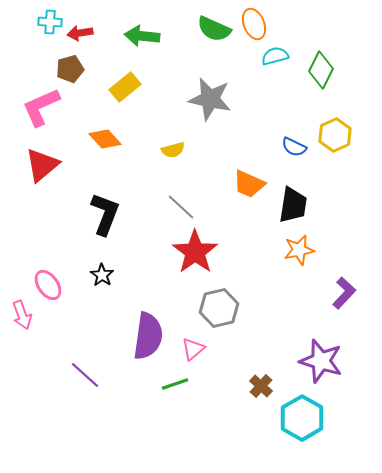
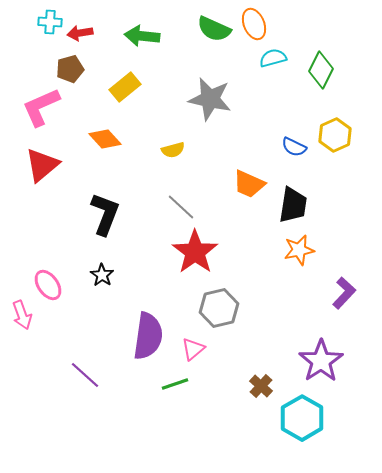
cyan semicircle: moved 2 px left, 2 px down
purple star: rotated 21 degrees clockwise
